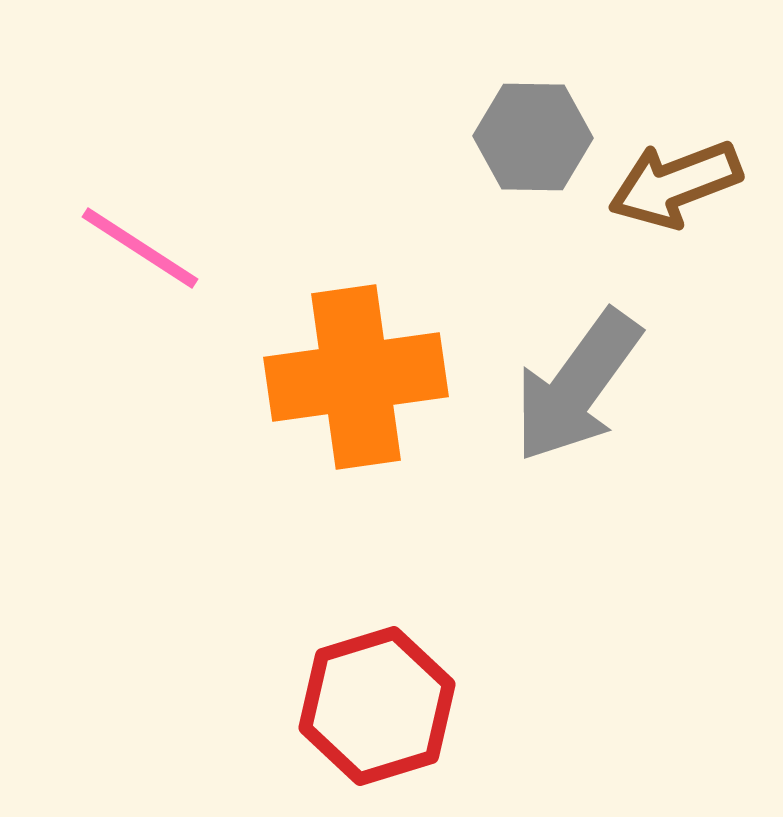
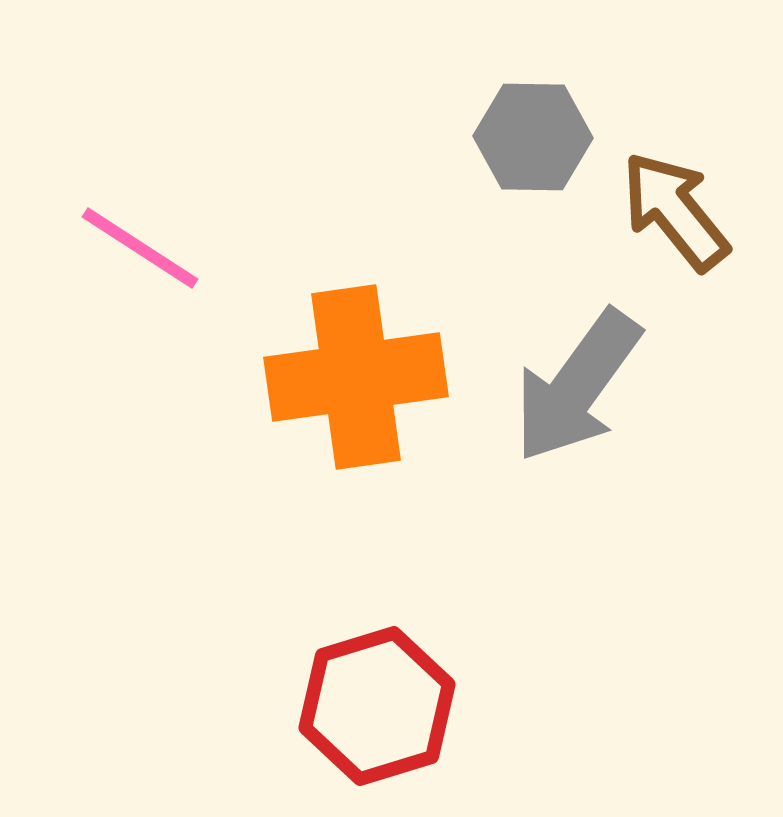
brown arrow: moved 27 px down; rotated 72 degrees clockwise
